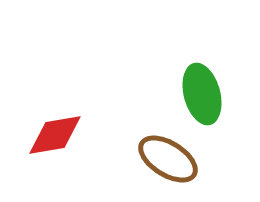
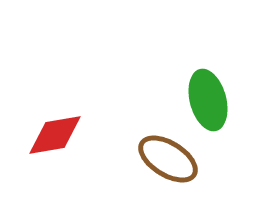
green ellipse: moved 6 px right, 6 px down
